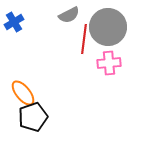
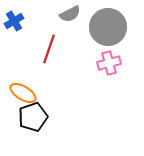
gray semicircle: moved 1 px right, 1 px up
blue cross: moved 1 px up
red line: moved 35 px left, 10 px down; rotated 12 degrees clockwise
pink cross: rotated 10 degrees counterclockwise
orange ellipse: rotated 20 degrees counterclockwise
